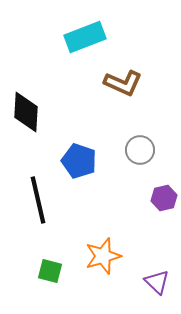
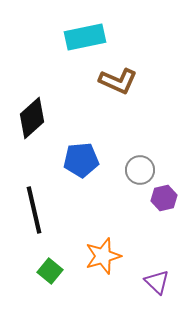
cyan rectangle: rotated 9 degrees clockwise
brown L-shape: moved 5 px left, 2 px up
black diamond: moved 6 px right, 6 px down; rotated 45 degrees clockwise
gray circle: moved 20 px down
blue pentagon: moved 2 px right, 1 px up; rotated 24 degrees counterclockwise
black line: moved 4 px left, 10 px down
green square: rotated 25 degrees clockwise
